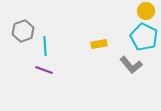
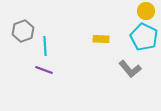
yellow rectangle: moved 2 px right, 5 px up; rotated 14 degrees clockwise
gray L-shape: moved 1 px left, 4 px down
